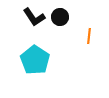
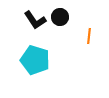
black L-shape: moved 1 px right, 3 px down
cyan pentagon: rotated 16 degrees counterclockwise
